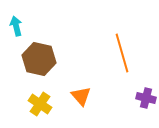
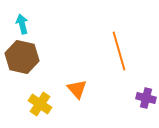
cyan arrow: moved 6 px right, 2 px up
orange line: moved 3 px left, 2 px up
brown hexagon: moved 17 px left, 2 px up
orange triangle: moved 4 px left, 7 px up
